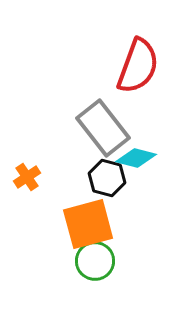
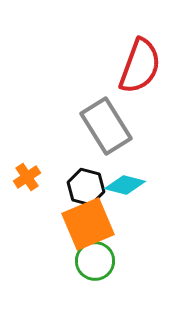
red semicircle: moved 2 px right
gray rectangle: moved 3 px right, 2 px up; rotated 6 degrees clockwise
cyan diamond: moved 11 px left, 27 px down
black hexagon: moved 21 px left, 9 px down
orange square: rotated 8 degrees counterclockwise
